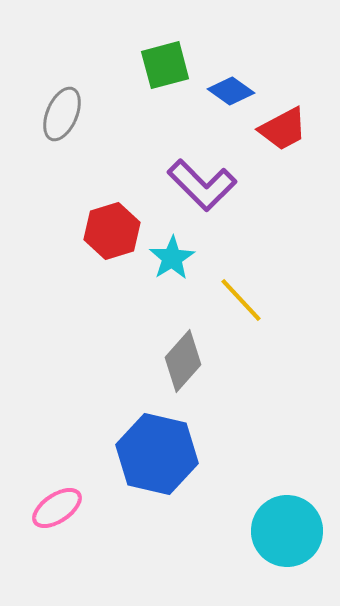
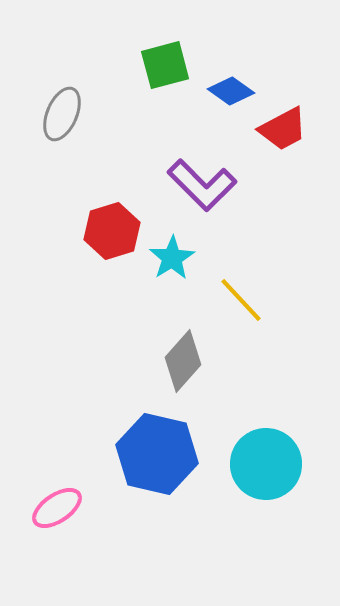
cyan circle: moved 21 px left, 67 px up
